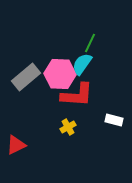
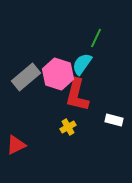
green line: moved 6 px right, 5 px up
pink hexagon: moved 2 px left; rotated 16 degrees clockwise
red L-shape: rotated 100 degrees clockwise
